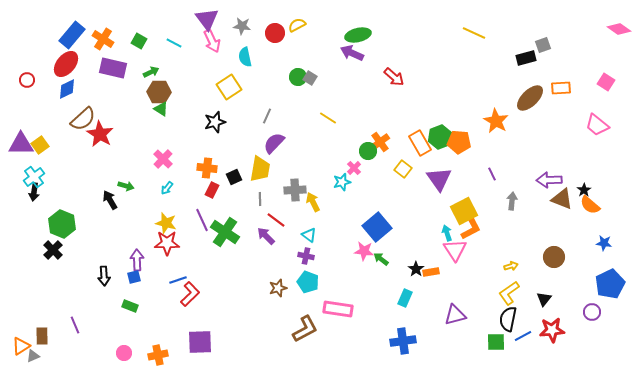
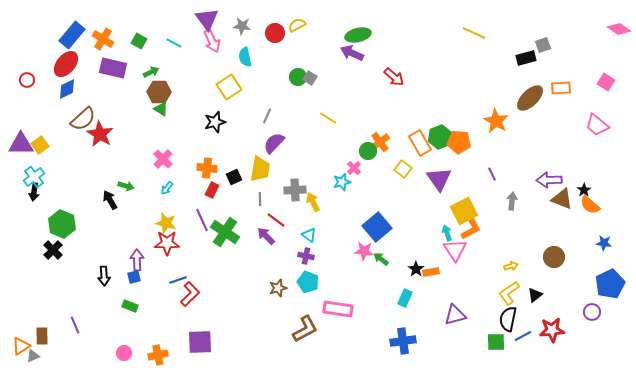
black triangle at (544, 299): moved 9 px left, 4 px up; rotated 14 degrees clockwise
